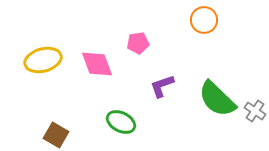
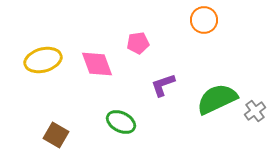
purple L-shape: moved 1 px right, 1 px up
green semicircle: rotated 111 degrees clockwise
gray cross: rotated 20 degrees clockwise
